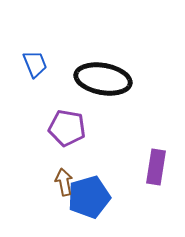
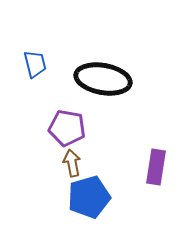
blue trapezoid: rotated 8 degrees clockwise
brown arrow: moved 8 px right, 19 px up
